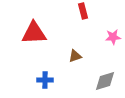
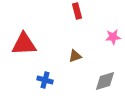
red rectangle: moved 6 px left
red triangle: moved 10 px left, 11 px down
blue cross: rotated 14 degrees clockwise
